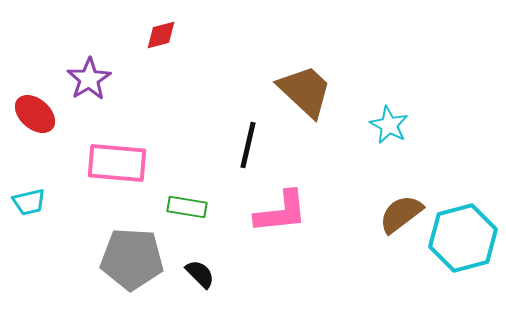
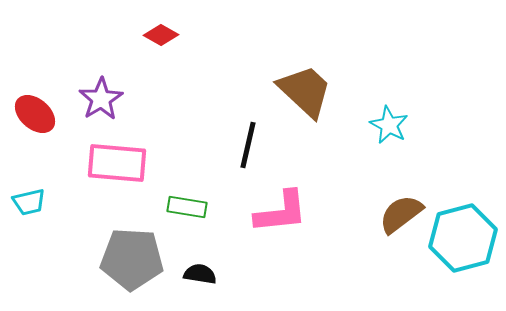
red diamond: rotated 44 degrees clockwise
purple star: moved 12 px right, 20 px down
black semicircle: rotated 36 degrees counterclockwise
